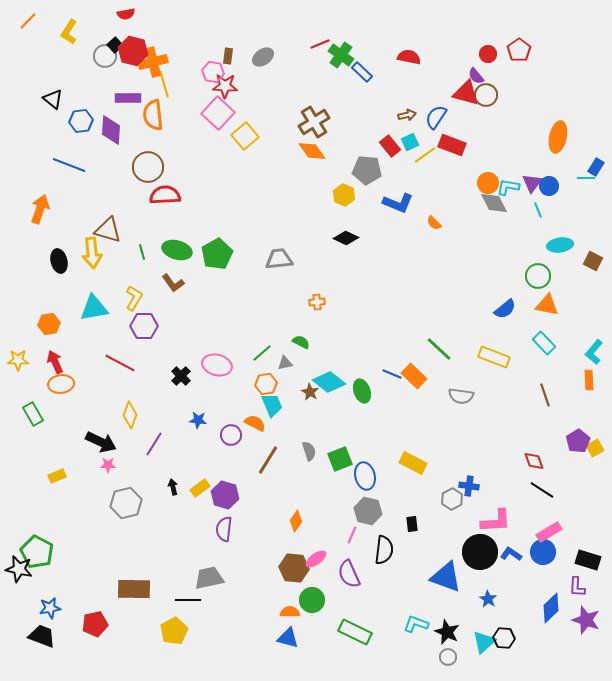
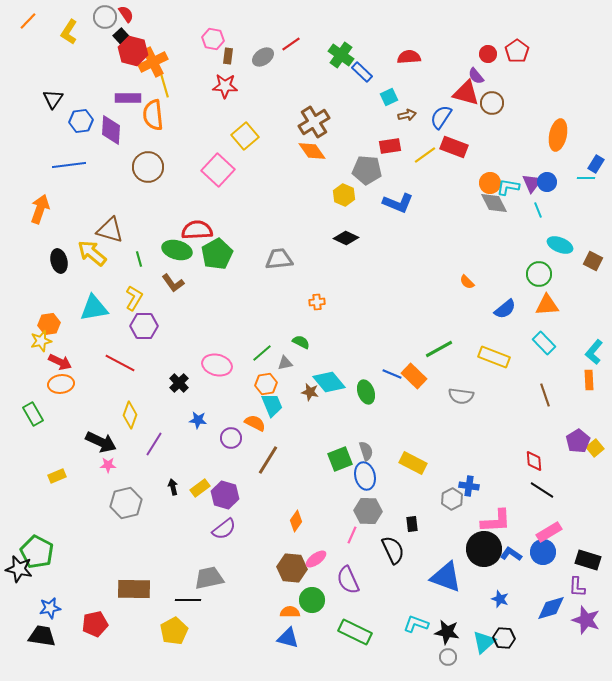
red semicircle at (126, 14): rotated 114 degrees counterclockwise
red line at (320, 44): moved 29 px left; rotated 12 degrees counterclockwise
black square at (115, 45): moved 6 px right, 9 px up
red pentagon at (519, 50): moved 2 px left, 1 px down
gray circle at (105, 56): moved 39 px up
red semicircle at (409, 57): rotated 15 degrees counterclockwise
orange cross at (153, 62): rotated 12 degrees counterclockwise
pink hexagon at (213, 72): moved 33 px up
brown circle at (486, 95): moved 6 px right, 8 px down
black triangle at (53, 99): rotated 25 degrees clockwise
pink square at (218, 113): moved 57 px down
blue semicircle at (436, 117): moved 5 px right
orange ellipse at (558, 137): moved 2 px up
cyan square at (410, 142): moved 21 px left, 45 px up
red rectangle at (452, 145): moved 2 px right, 2 px down
red rectangle at (390, 146): rotated 60 degrees counterclockwise
blue line at (69, 165): rotated 28 degrees counterclockwise
blue rectangle at (596, 167): moved 3 px up
orange circle at (488, 183): moved 2 px right
blue circle at (549, 186): moved 2 px left, 4 px up
red semicircle at (165, 195): moved 32 px right, 35 px down
orange semicircle at (434, 223): moved 33 px right, 59 px down
brown triangle at (108, 230): moved 2 px right
cyan ellipse at (560, 245): rotated 30 degrees clockwise
green line at (142, 252): moved 3 px left, 7 px down
yellow arrow at (92, 253): rotated 136 degrees clockwise
green circle at (538, 276): moved 1 px right, 2 px up
orange triangle at (547, 305): rotated 15 degrees counterclockwise
green line at (439, 349): rotated 72 degrees counterclockwise
yellow star at (18, 360): moved 23 px right, 19 px up; rotated 15 degrees counterclockwise
red arrow at (55, 362): moved 5 px right; rotated 140 degrees clockwise
black cross at (181, 376): moved 2 px left, 7 px down
cyan diamond at (329, 382): rotated 12 degrees clockwise
green ellipse at (362, 391): moved 4 px right, 1 px down
brown star at (310, 392): rotated 18 degrees counterclockwise
purple circle at (231, 435): moved 3 px down
yellow square at (595, 448): rotated 12 degrees counterclockwise
gray semicircle at (309, 451): moved 57 px right
red diamond at (534, 461): rotated 15 degrees clockwise
gray hexagon at (368, 511): rotated 12 degrees counterclockwise
purple semicircle at (224, 529): rotated 135 degrees counterclockwise
black semicircle at (384, 550): moved 9 px right; rotated 32 degrees counterclockwise
black circle at (480, 552): moved 4 px right, 3 px up
brown hexagon at (294, 568): moved 2 px left
purple semicircle at (349, 574): moved 1 px left, 6 px down
blue star at (488, 599): moved 12 px right; rotated 12 degrees counterclockwise
blue diamond at (551, 608): rotated 28 degrees clockwise
black star at (447, 632): rotated 15 degrees counterclockwise
black trapezoid at (42, 636): rotated 12 degrees counterclockwise
